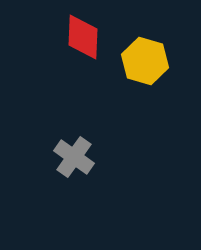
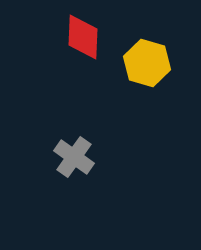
yellow hexagon: moved 2 px right, 2 px down
